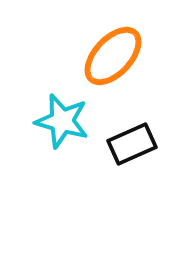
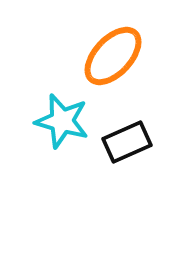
black rectangle: moved 5 px left, 2 px up
